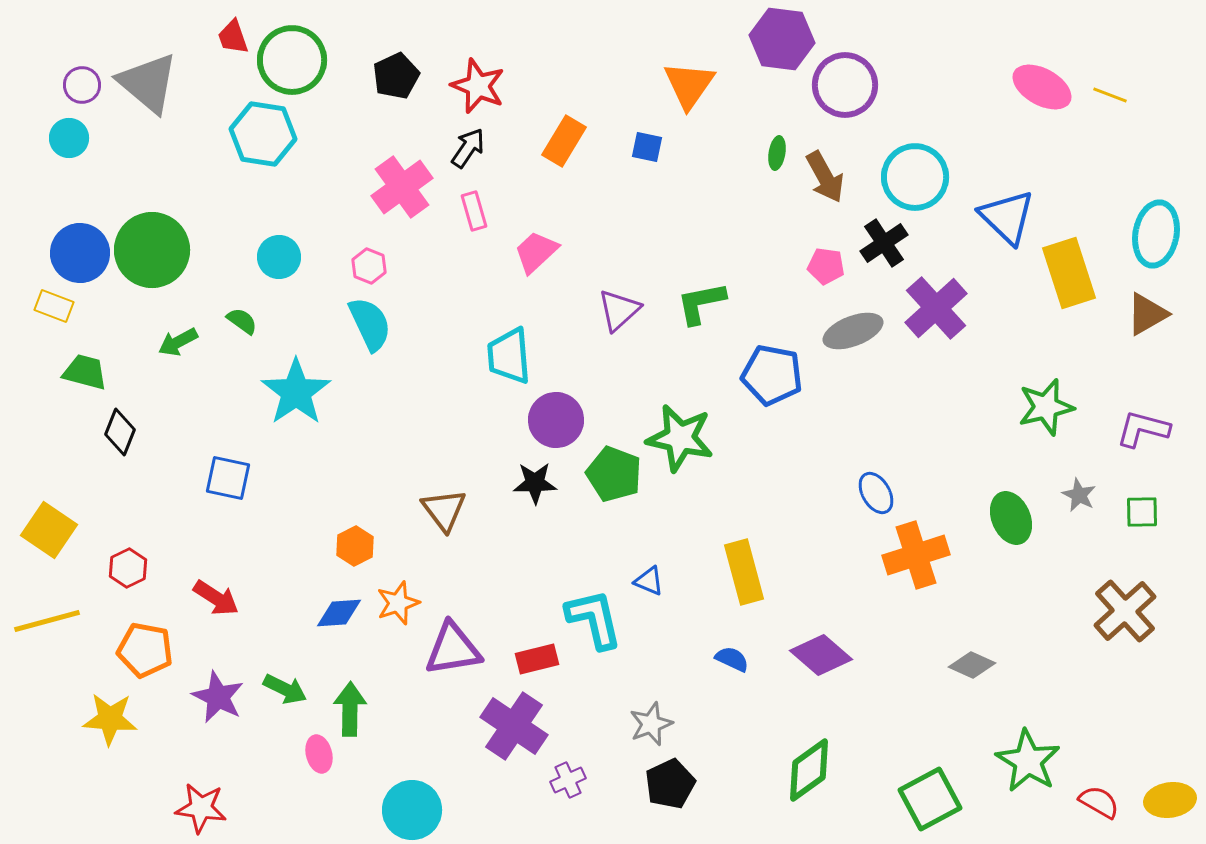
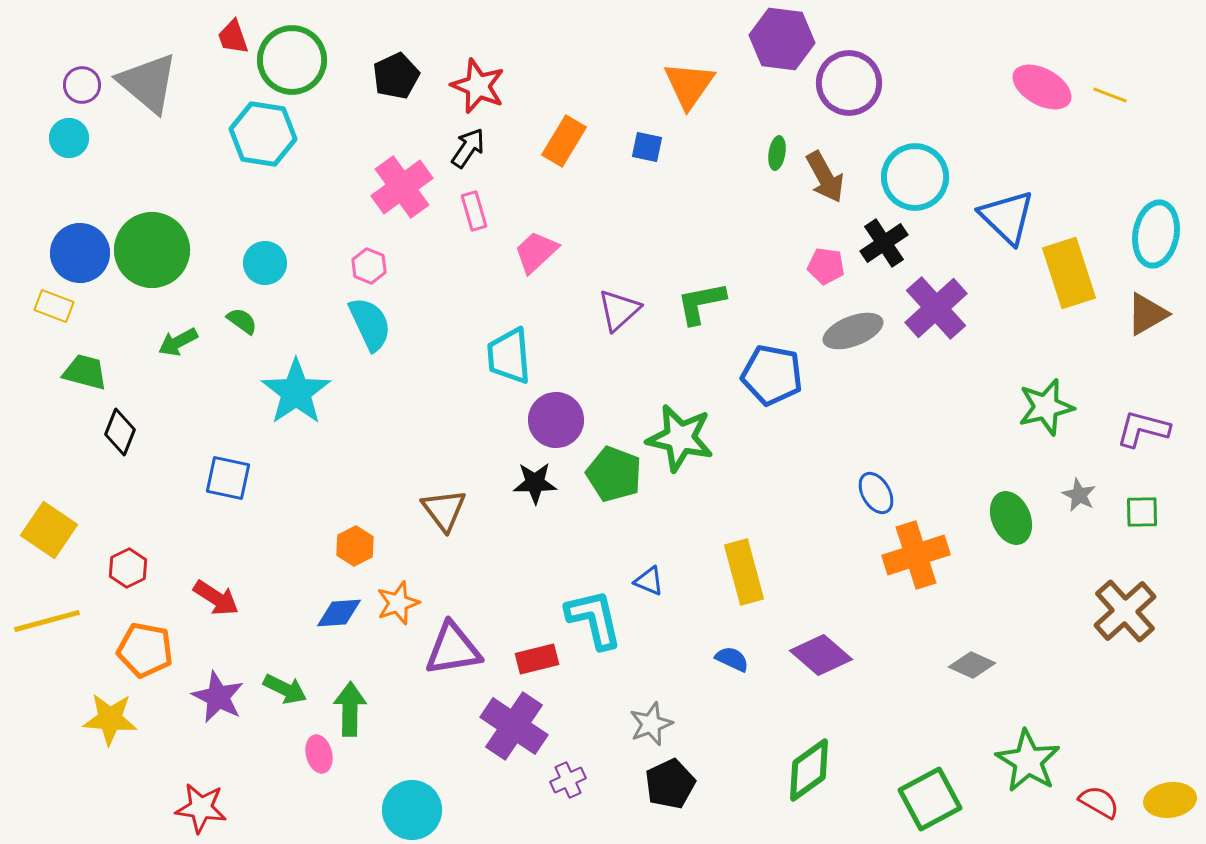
purple circle at (845, 85): moved 4 px right, 2 px up
cyan circle at (279, 257): moved 14 px left, 6 px down
